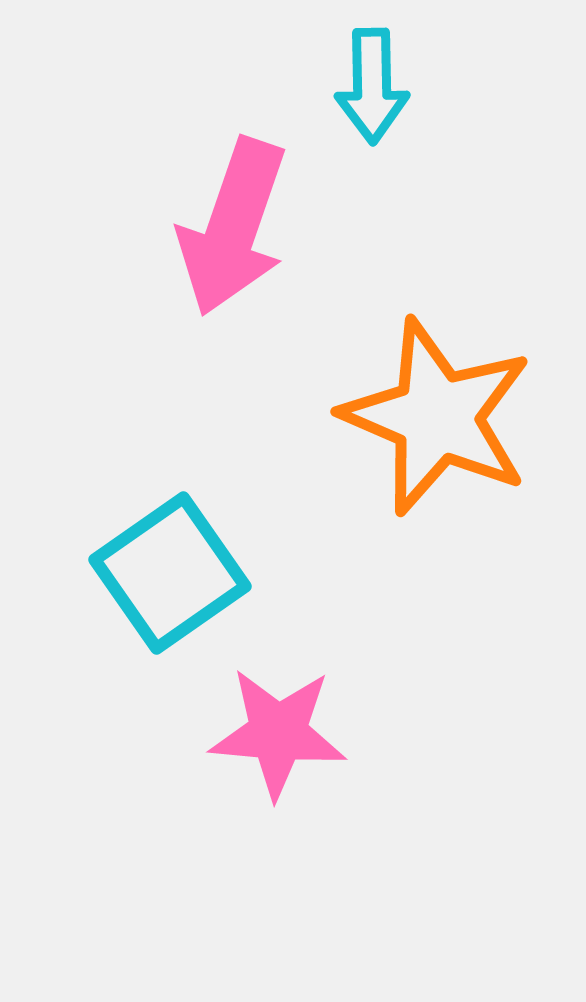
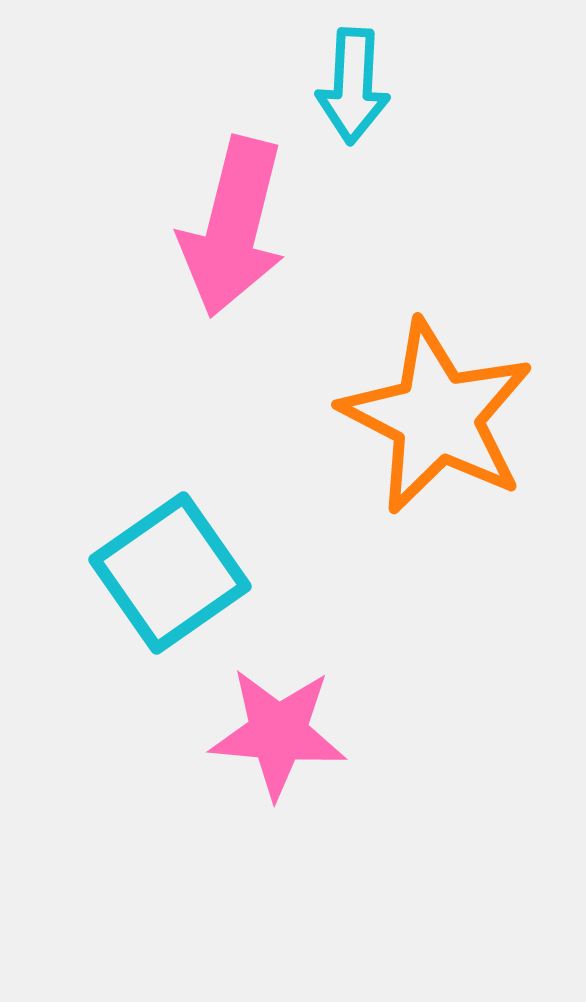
cyan arrow: moved 19 px left; rotated 4 degrees clockwise
pink arrow: rotated 5 degrees counterclockwise
orange star: rotated 4 degrees clockwise
